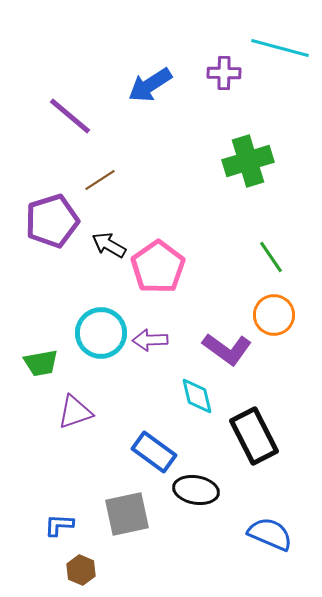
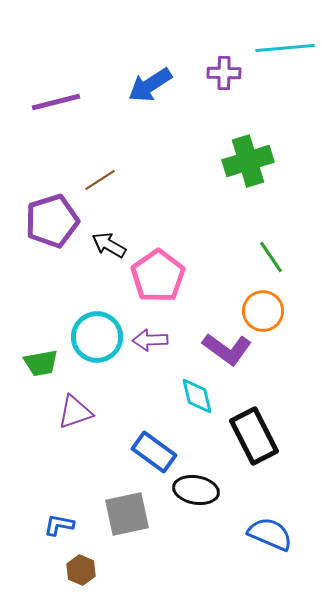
cyan line: moved 5 px right; rotated 20 degrees counterclockwise
purple line: moved 14 px left, 14 px up; rotated 54 degrees counterclockwise
pink pentagon: moved 9 px down
orange circle: moved 11 px left, 4 px up
cyan circle: moved 4 px left, 4 px down
blue L-shape: rotated 8 degrees clockwise
